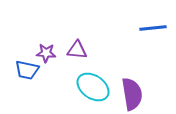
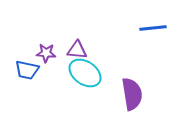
cyan ellipse: moved 8 px left, 14 px up
